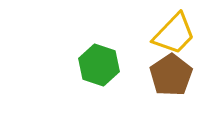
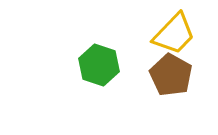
brown pentagon: rotated 9 degrees counterclockwise
